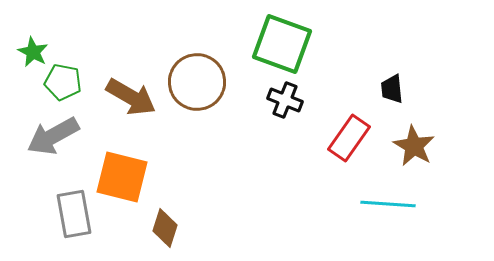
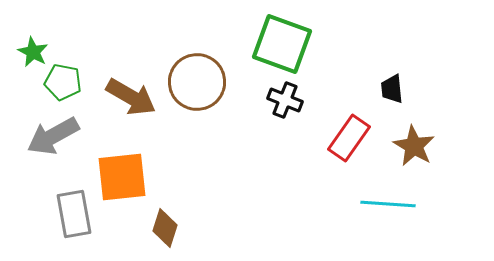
orange square: rotated 20 degrees counterclockwise
